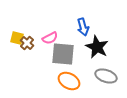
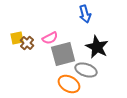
blue arrow: moved 2 px right, 13 px up
yellow square: rotated 24 degrees counterclockwise
gray square: rotated 20 degrees counterclockwise
gray ellipse: moved 20 px left, 6 px up
orange ellipse: moved 3 px down
